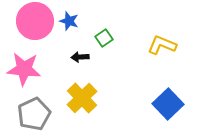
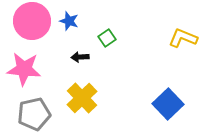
pink circle: moved 3 px left
green square: moved 3 px right
yellow L-shape: moved 21 px right, 7 px up
gray pentagon: rotated 12 degrees clockwise
